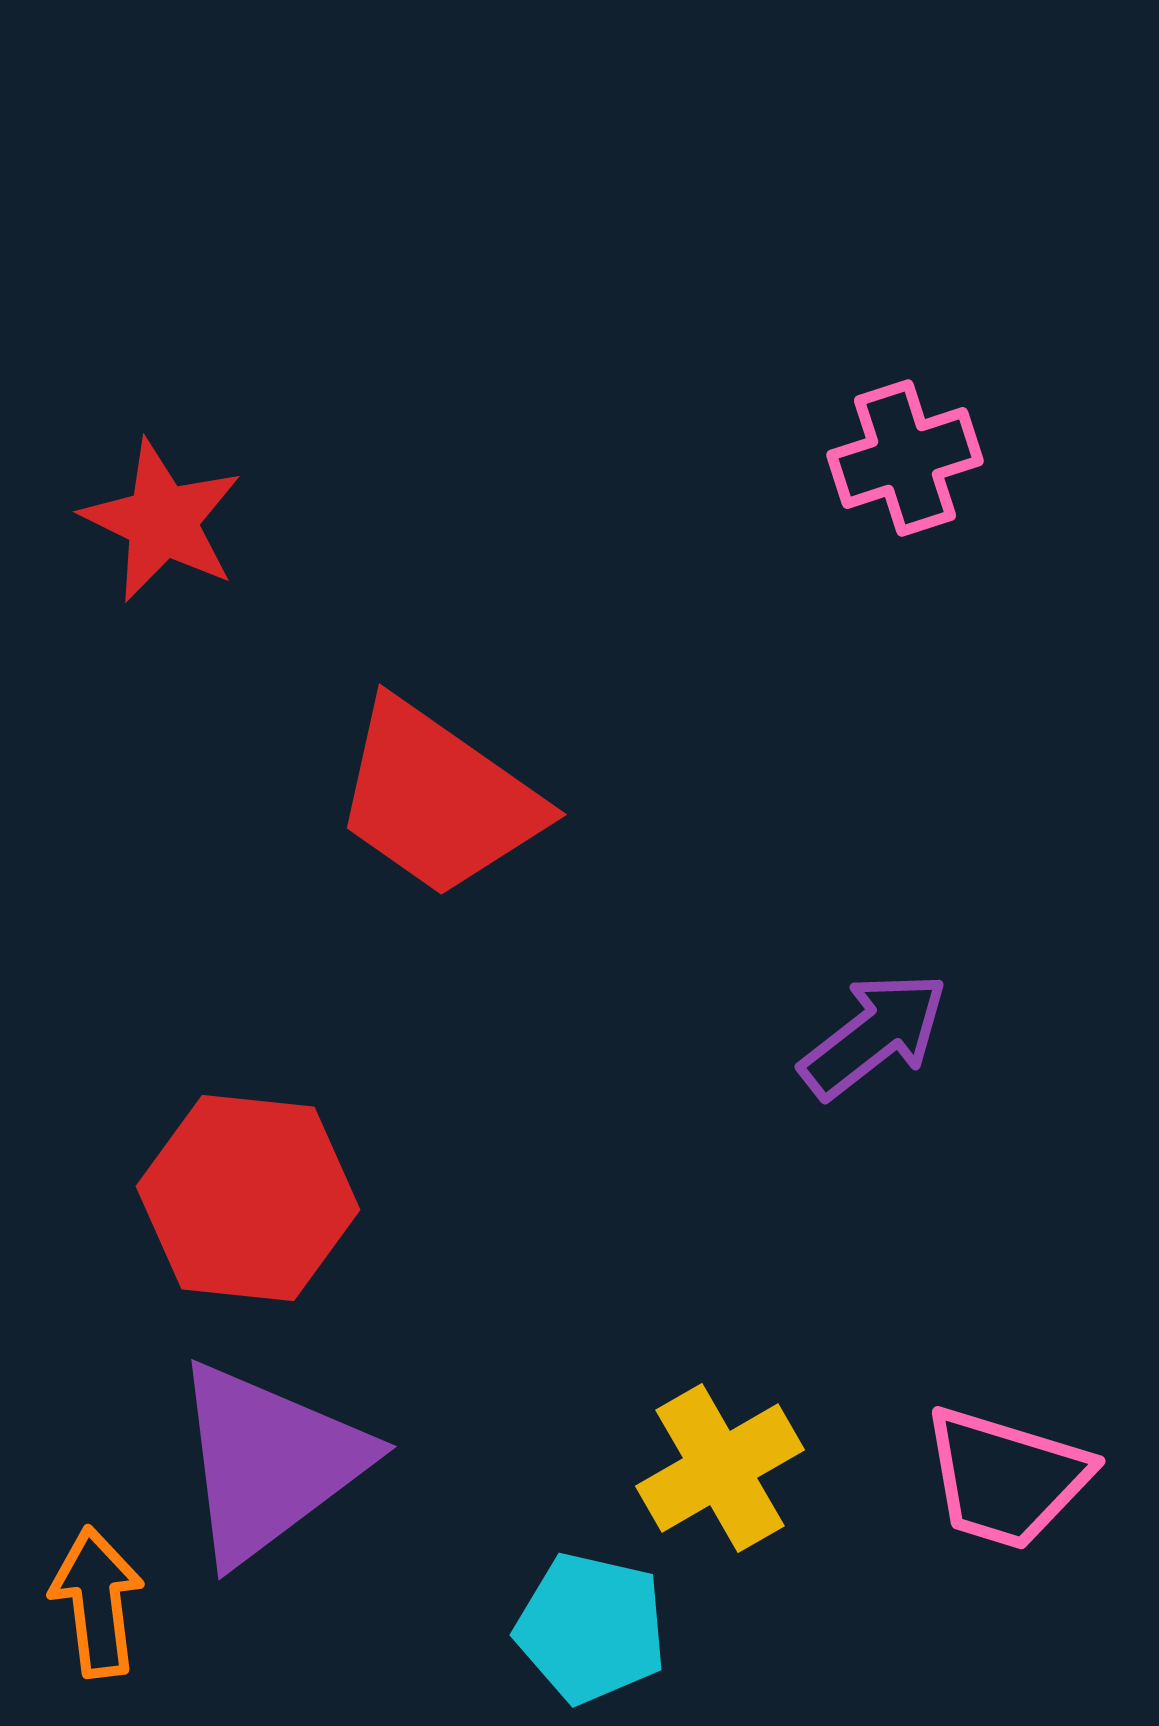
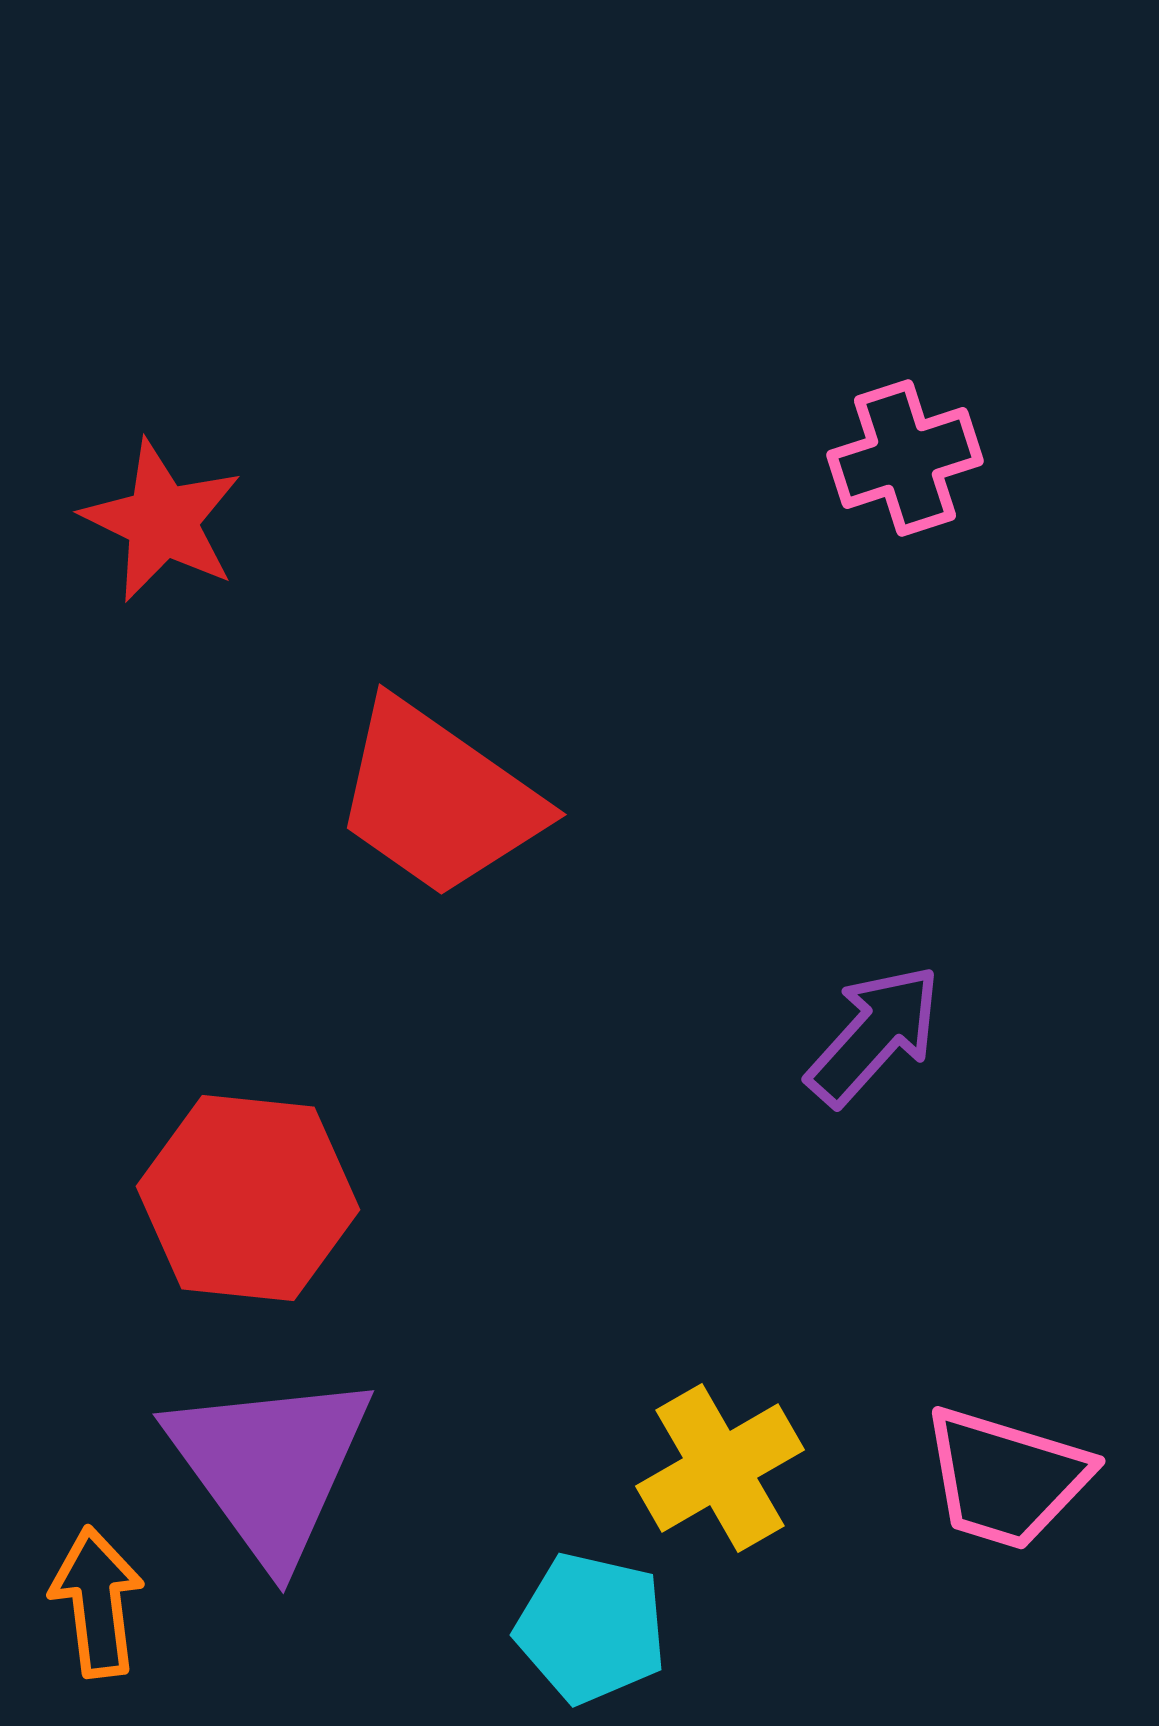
purple arrow: rotated 10 degrees counterclockwise
purple triangle: moved 1 px right, 4 px down; rotated 29 degrees counterclockwise
